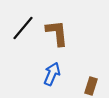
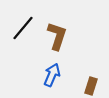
brown L-shape: moved 3 px down; rotated 24 degrees clockwise
blue arrow: moved 1 px down
